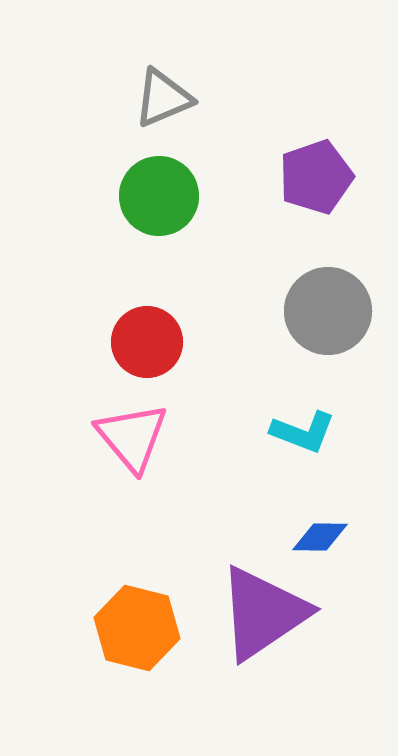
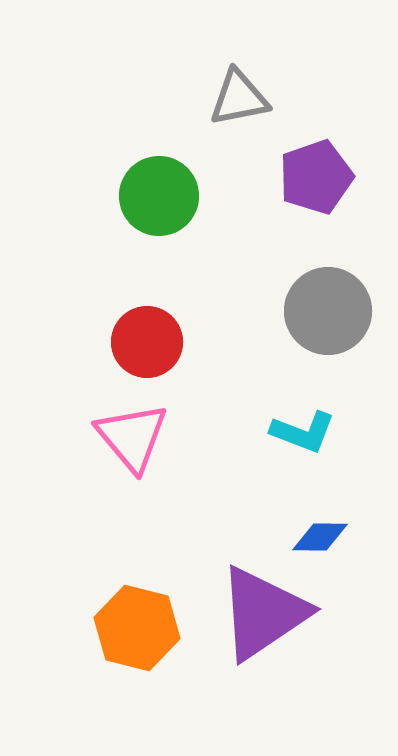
gray triangle: moved 76 px right; rotated 12 degrees clockwise
